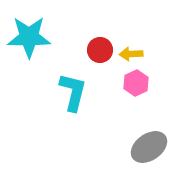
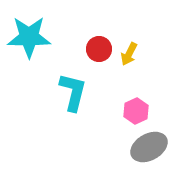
red circle: moved 1 px left, 1 px up
yellow arrow: moved 2 px left; rotated 60 degrees counterclockwise
pink hexagon: moved 28 px down
gray ellipse: rotated 6 degrees clockwise
